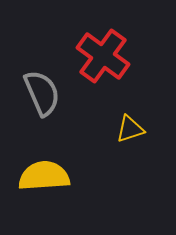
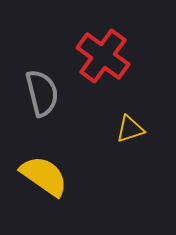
gray semicircle: rotated 9 degrees clockwise
yellow semicircle: rotated 39 degrees clockwise
